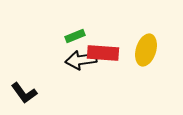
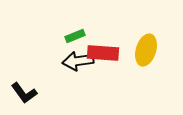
black arrow: moved 3 px left, 1 px down
